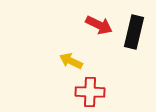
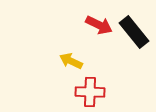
black rectangle: rotated 52 degrees counterclockwise
